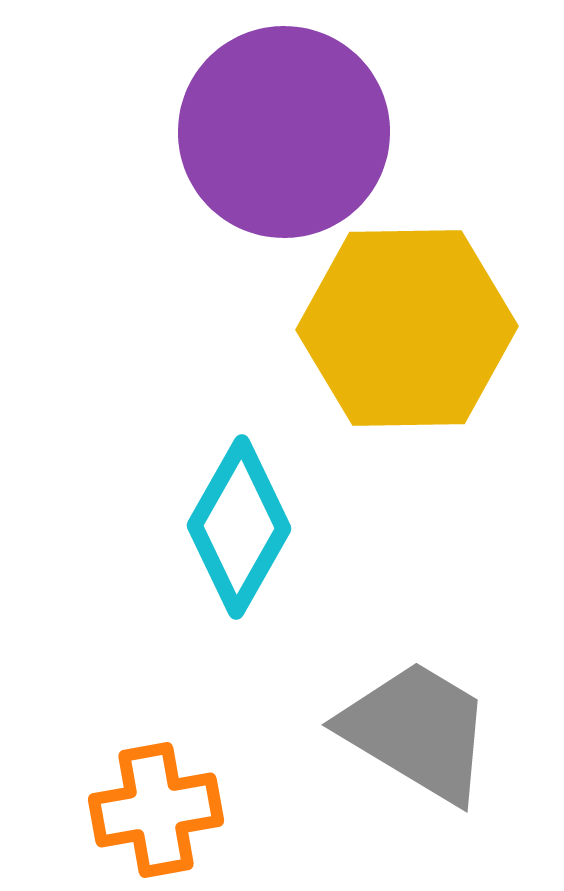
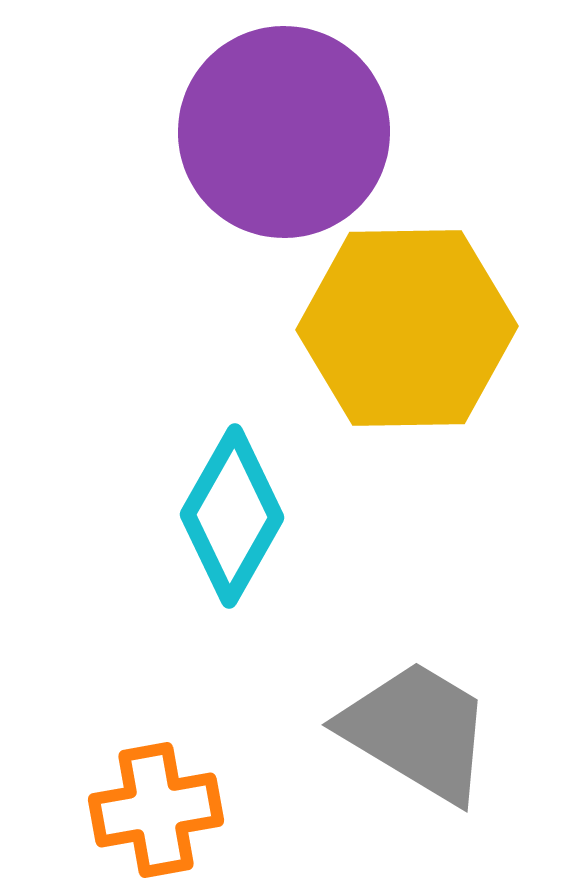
cyan diamond: moved 7 px left, 11 px up
